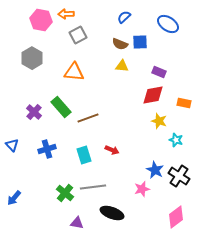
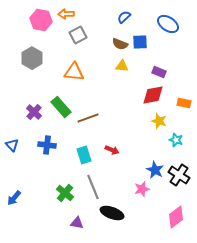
blue cross: moved 4 px up; rotated 24 degrees clockwise
black cross: moved 1 px up
gray line: rotated 75 degrees clockwise
